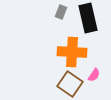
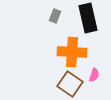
gray rectangle: moved 6 px left, 4 px down
pink semicircle: rotated 16 degrees counterclockwise
